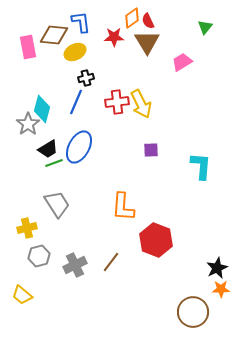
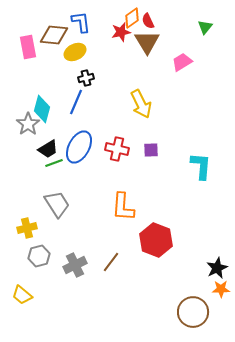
red star: moved 7 px right, 5 px up; rotated 12 degrees counterclockwise
red cross: moved 47 px down; rotated 20 degrees clockwise
